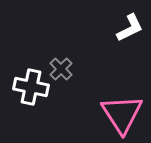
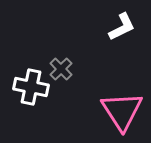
white L-shape: moved 8 px left, 1 px up
pink triangle: moved 3 px up
